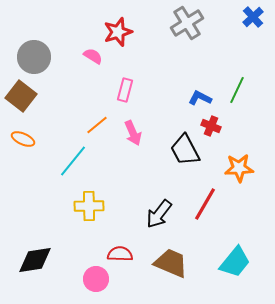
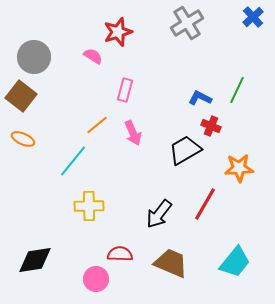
black trapezoid: rotated 88 degrees clockwise
